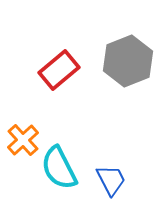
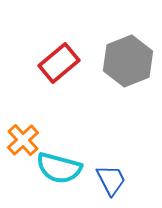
red rectangle: moved 7 px up
cyan semicircle: rotated 48 degrees counterclockwise
